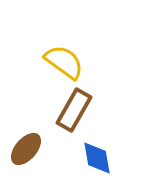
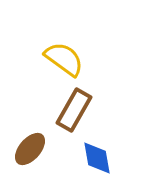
yellow semicircle: moved 3 px up
brown ellipse: moved 4 px right
